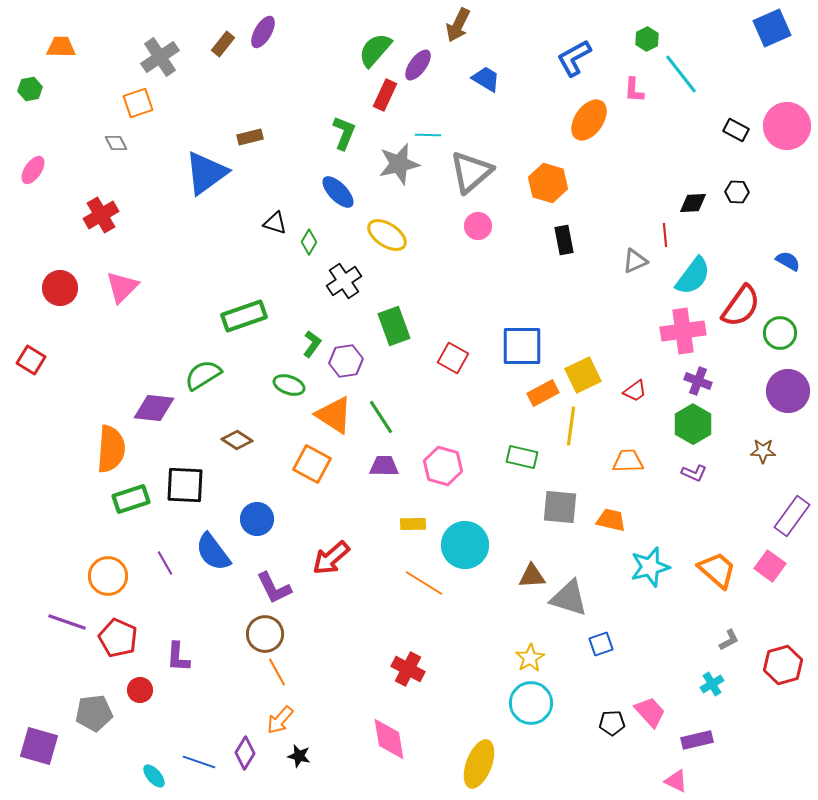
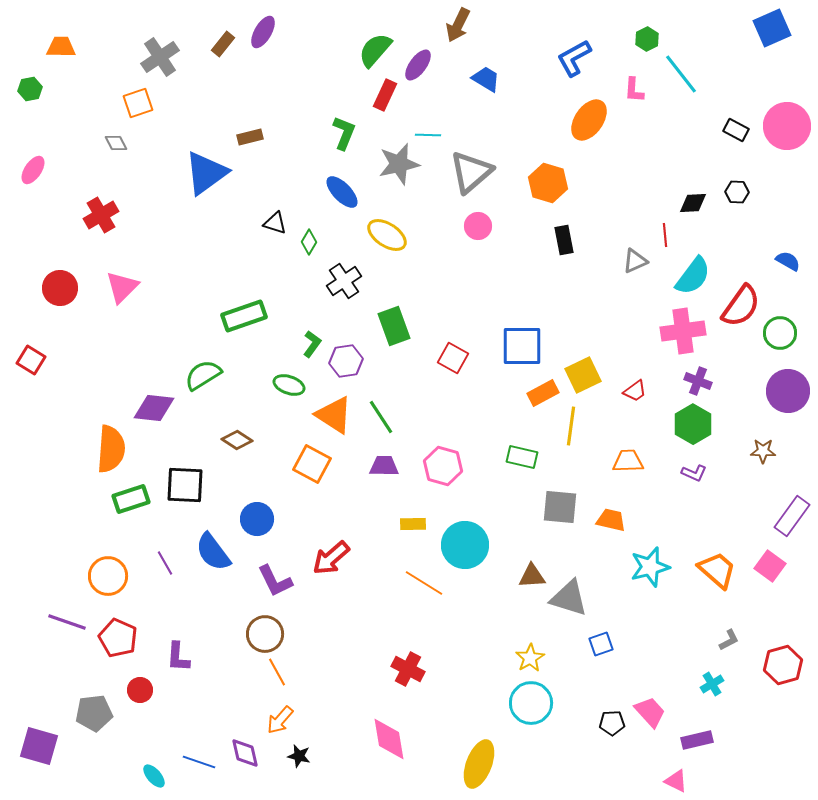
blue ellipse at (338, 192): moved 4 px right
purple L-shape at (274, 588): moved 1 px right, 7 px up
purple diamond at (245, 753): rotated 44 degrees counterclockwise
